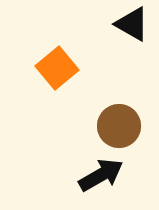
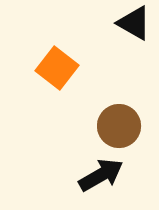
black triangle: moved 2 px right, 1 px up
orange square: rotated 12 degrees counterclockwise
